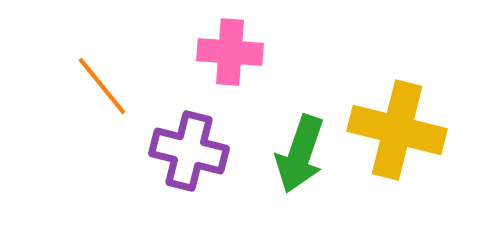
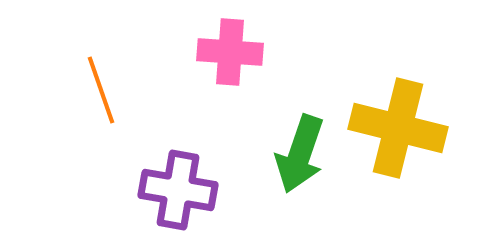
orange line: moved 1 px left, 4 px down; rotated 20 degrees clockwise
yellow cross: moved 1 px right, 2 px up
purple cross: moved 11 px left, 39 px down; rotated 4 degrees counterclockwise
